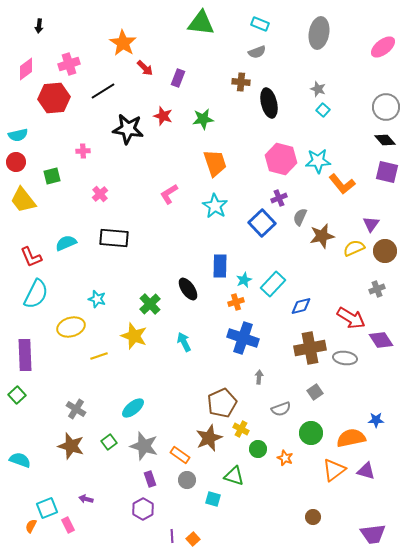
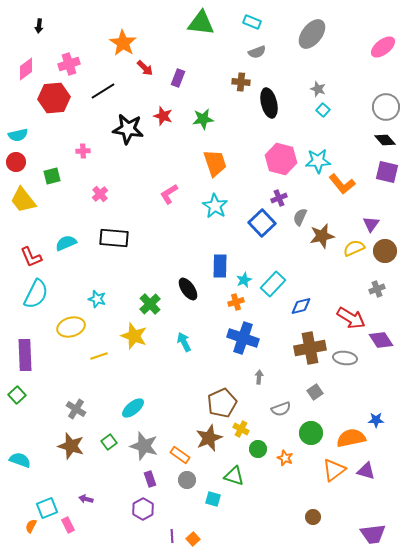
cyan rectangle at (260, 24): moved 8 px left, 2 px up
gray ellipse at (319, 33): moved 7 px left, 1 px down; rotated 28 degrees clockwise
